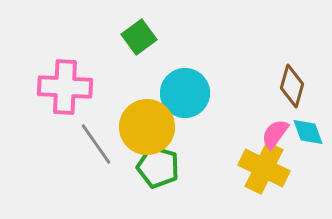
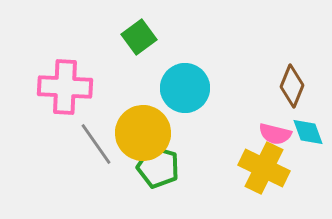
brown diamond: rotated 6 degrees clockwise
cyan circle: moved 5 px up
yellow circle: moved 4 px left, 6 px down
pink semicircle: rotated 112 degrees counterclockwise
